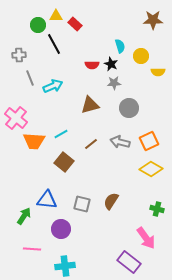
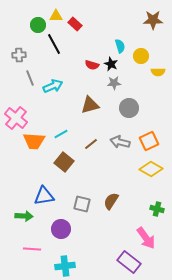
red semicircle: rotated 16 degrees clockwise
blue triangle: moved 3 px left, 4 px up; rotated 15 degrees counterclockwise
green arrow: rotated 60 degrees clockwise
